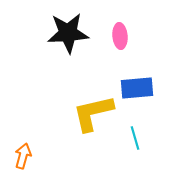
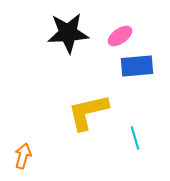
pink ellipse: rotated 60 degrees clockwise
blue rectangle: moved 22 px up
yellow L-shape: moved 5 px left, 1 px up
